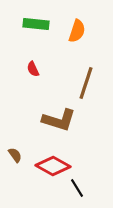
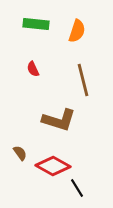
brown line: moved 3 px left, 3 px up; rotated 32 degrees counterclockwise
brown semicircle: moved 5 px right, 2 px up
